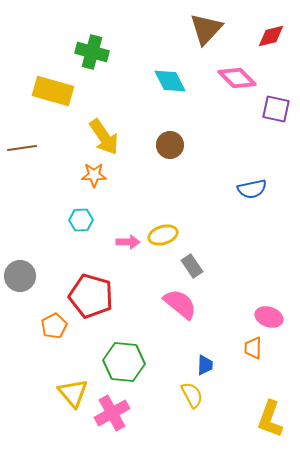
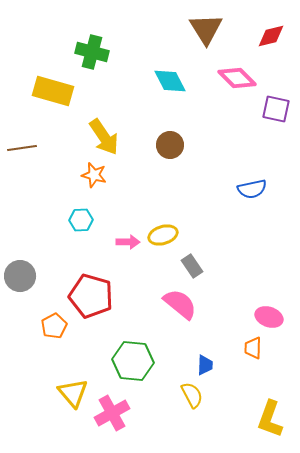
brown triangle: rotated 15 degrees counterclockwise
orange star: rotated 15 degrees clockwise
green hexagon: moved 9 px right, 1 px up
